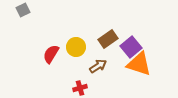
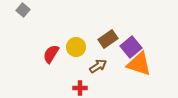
gray square: rotated 24 degrees counterclockwise
red cross: rotated 16 degrees clockwise
